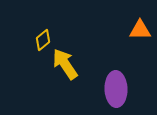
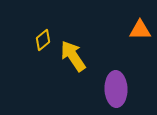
yellow arrow: moved 8 px right, 8 px up
